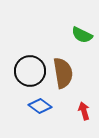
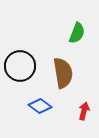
green semicircle: moved 5 px left, 2 px up; rotated 95 degrees counterclockwise
black circle: moved 10 px left, 5 px up
red arrow: rotated 30 degrees clockwise
